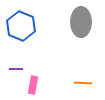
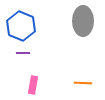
gray ellipse: moved 2 px right, 1 px up
purple line: moved 7 px right, 16 px up
